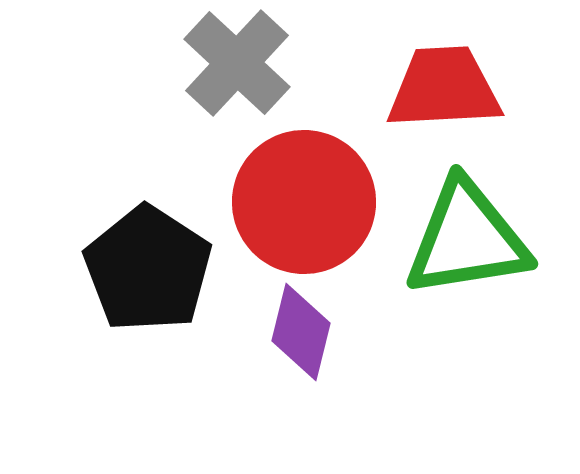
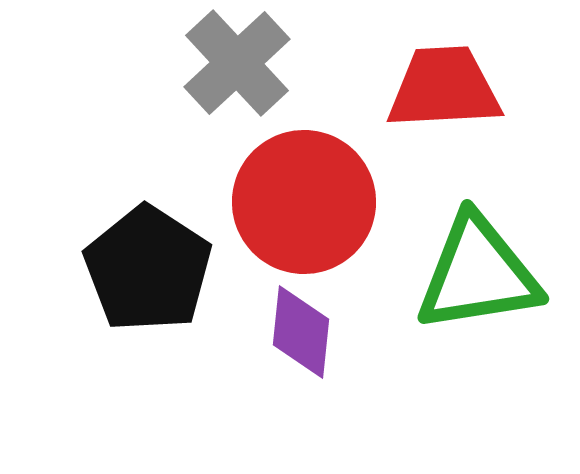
gray cross: rotated 4 degrees clockwise
green triangle: moved 11 px right, 35 px down
purple diamond: rotated 8 degrees counterclockwise
